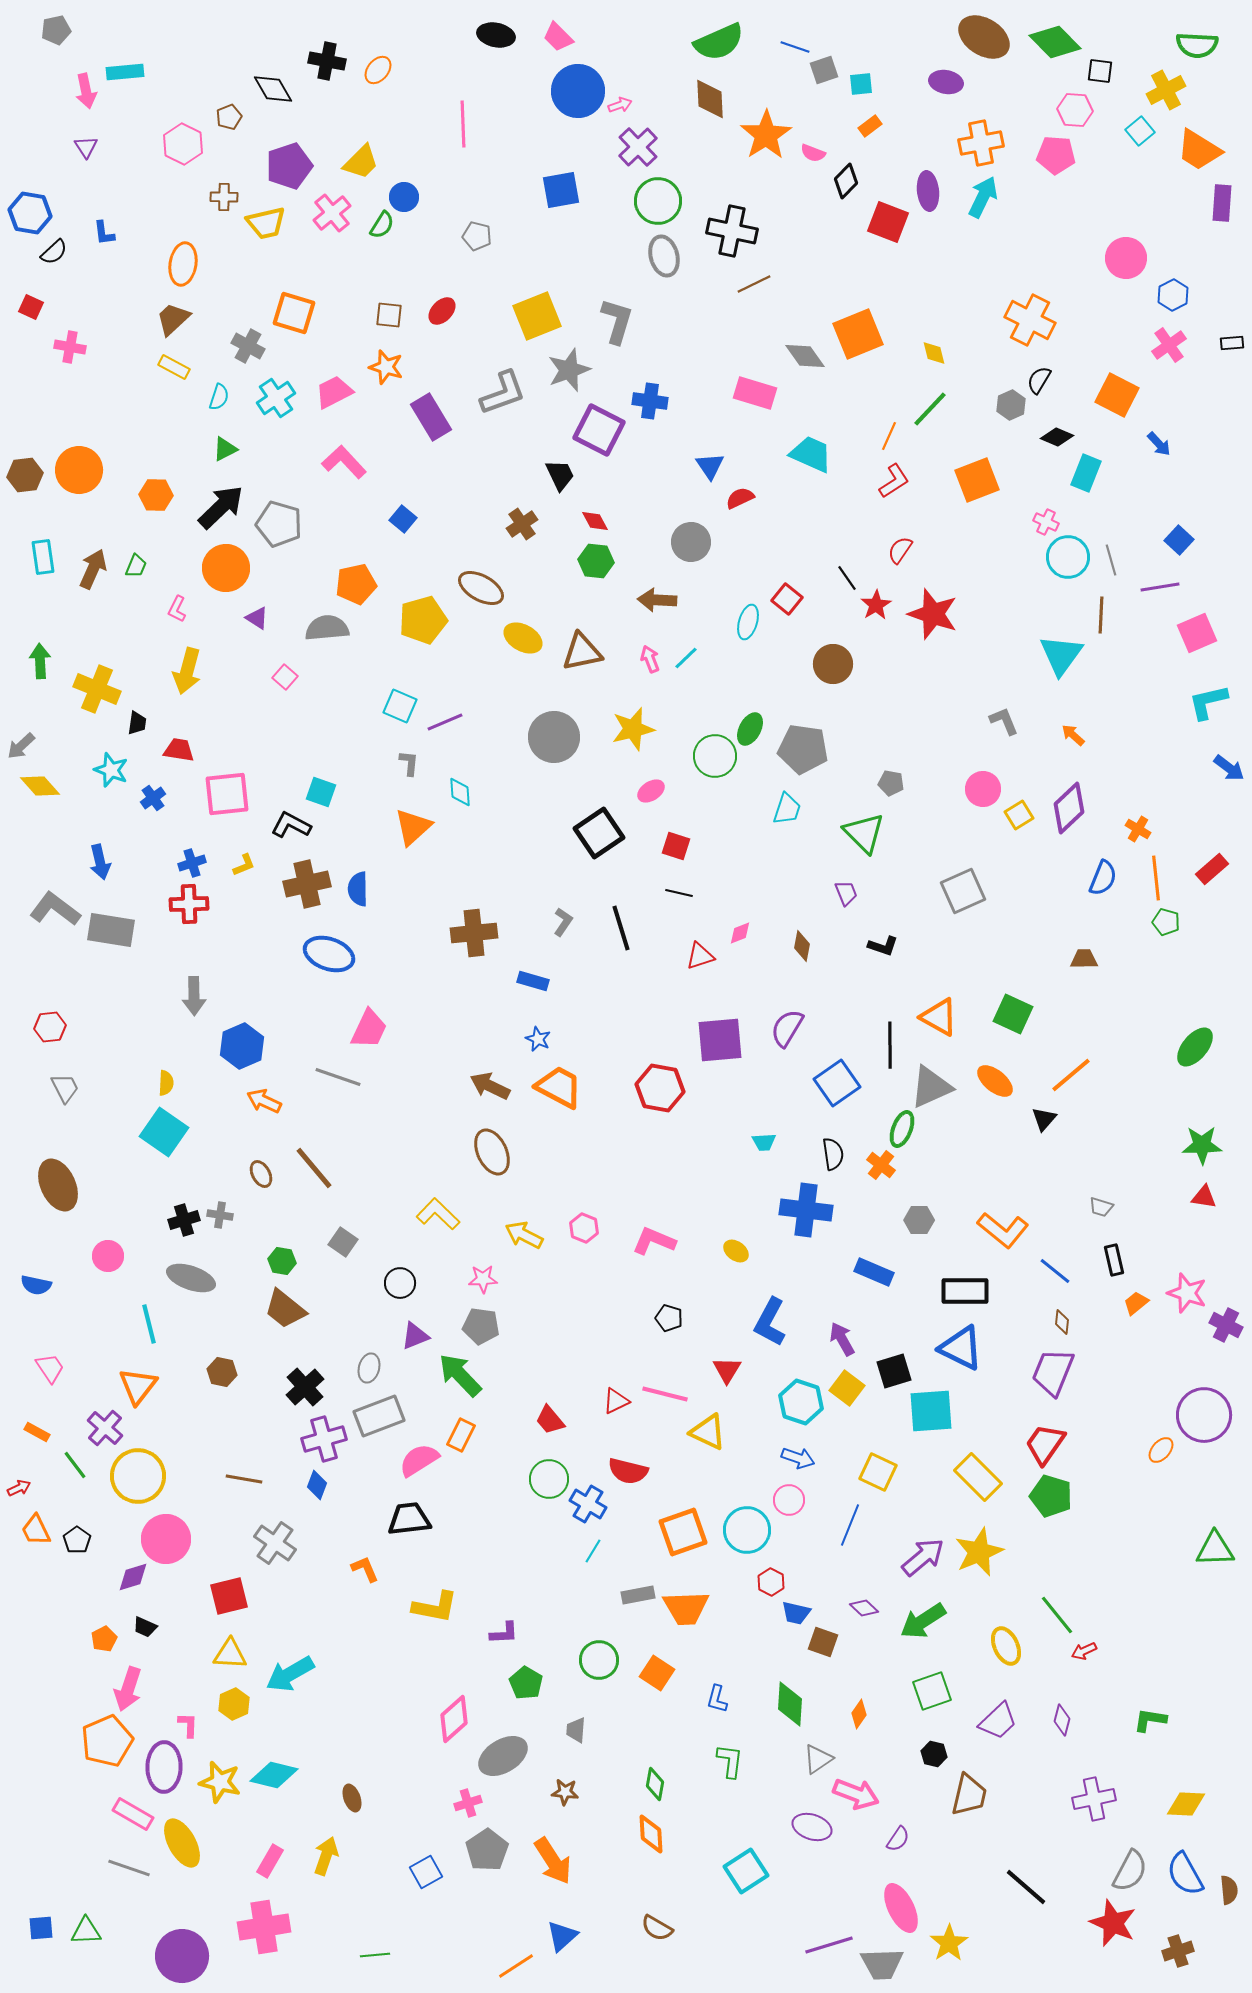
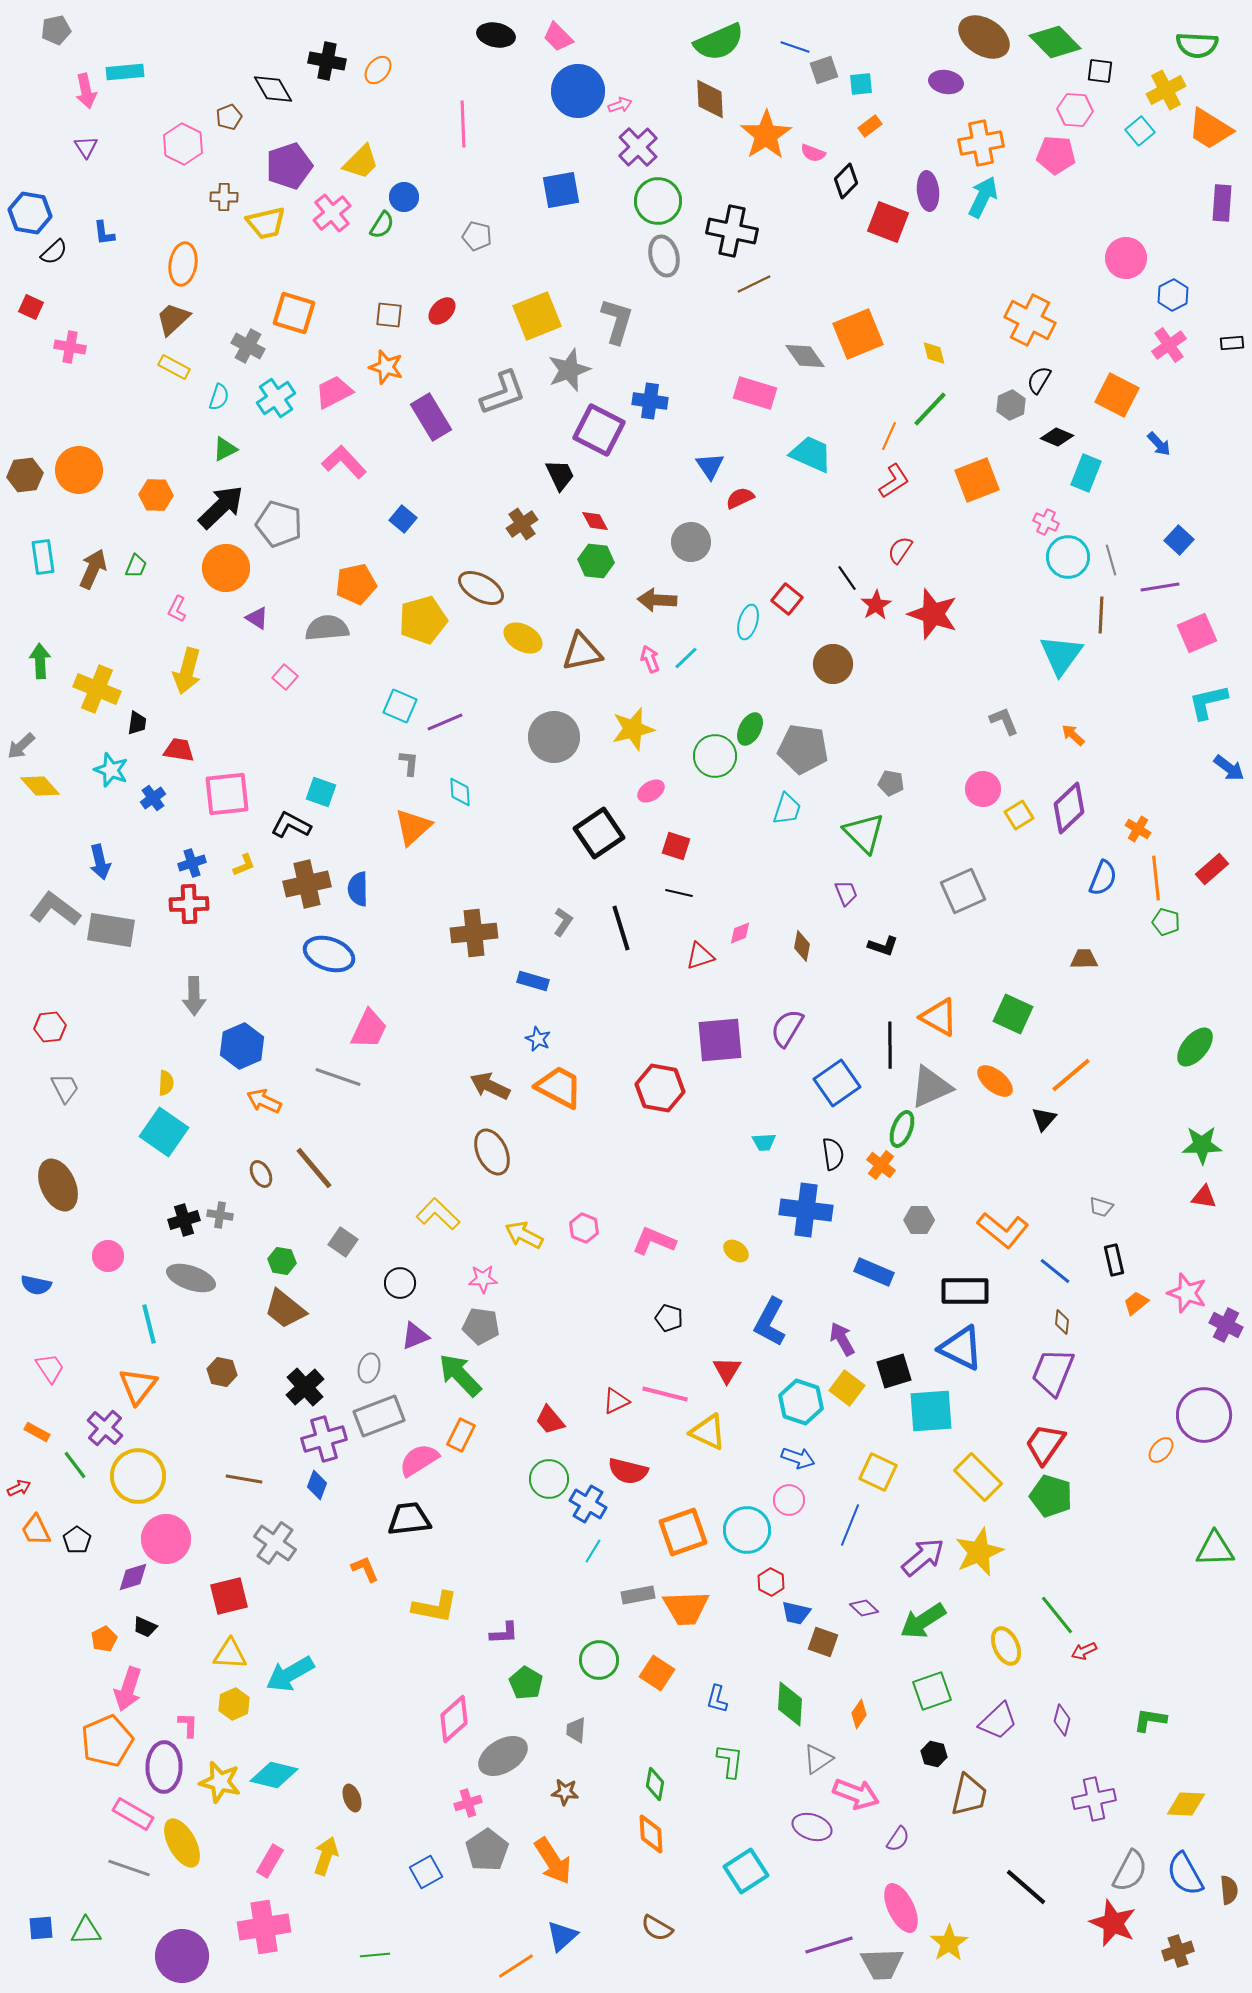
orange trapezoid at (1199, 150): moved 11 px right, 21 px up
